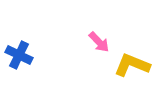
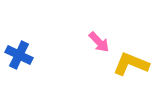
yellow L-shape: moved 1 px left, 1 px up
